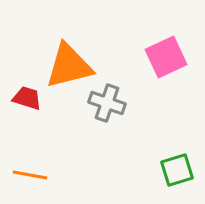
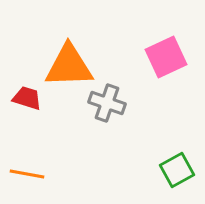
orange triangle: rotated 12 degrees clockwise
green square: rotated 12 degrees counterclockwise
orange line: moved 3 px left, 1 px up
